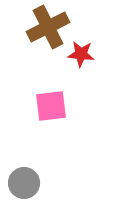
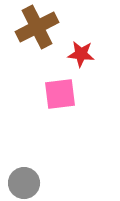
brown cross: moved 11 px left
pink square: moved 9 px right, 12 px up
